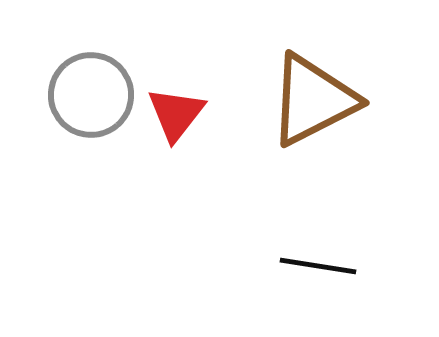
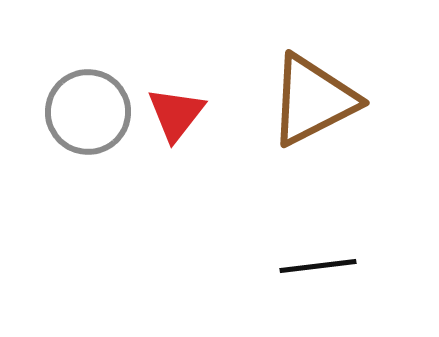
gray circle: moved 3 px left, 17 px down
black line: rotated 16 degrees counterclockwise
